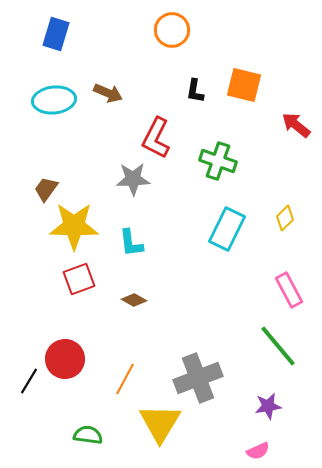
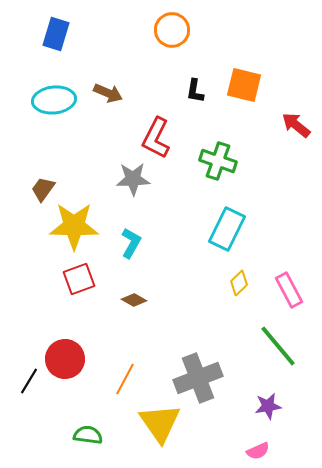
brown trapezoid: moved 3 px left
yellow diamond: moved 46 px left, 65 px down
cyan L-shape: rotated 144 degrees counterclockwise
yellow triangle: rotated 6 degrees counterclockwise
